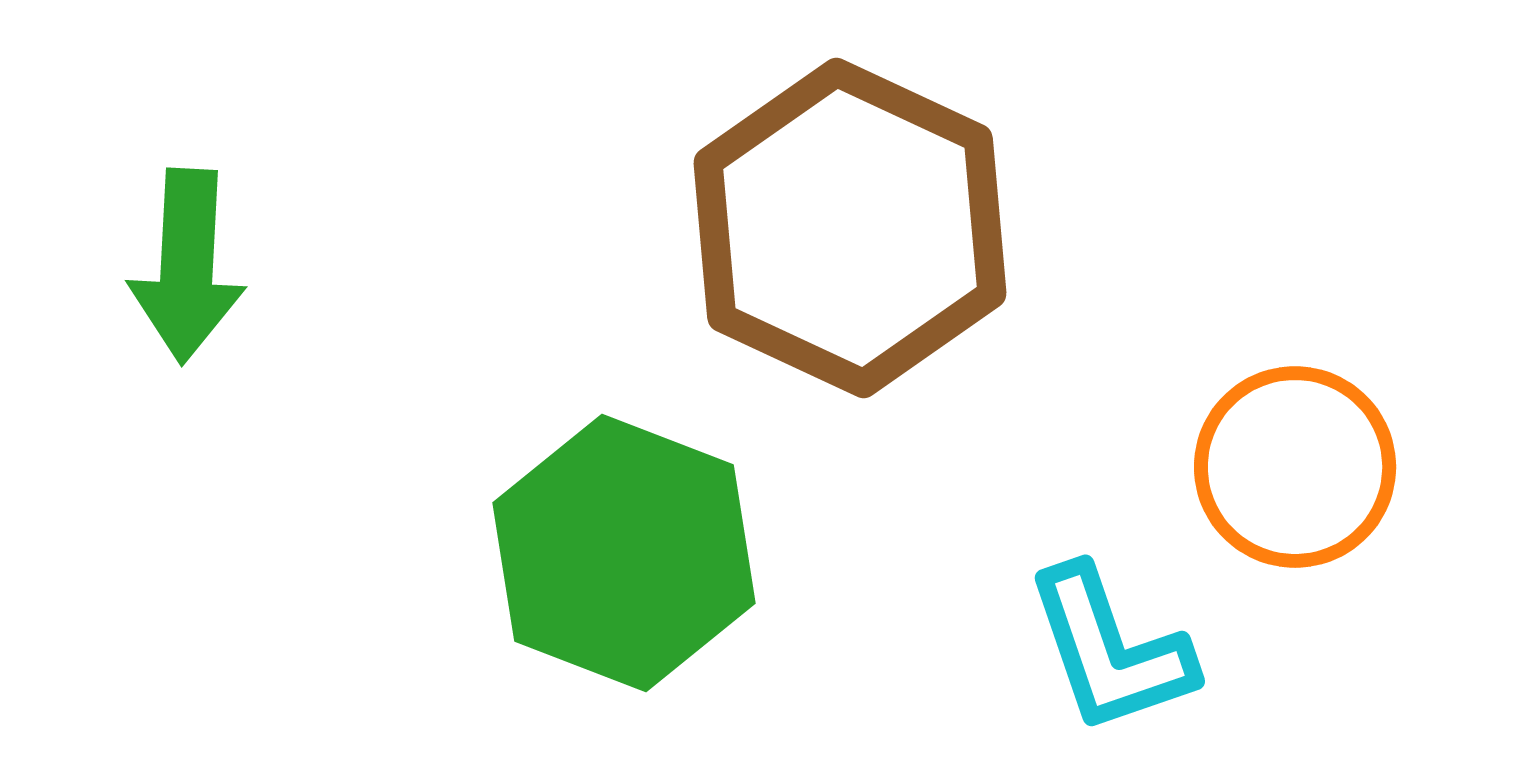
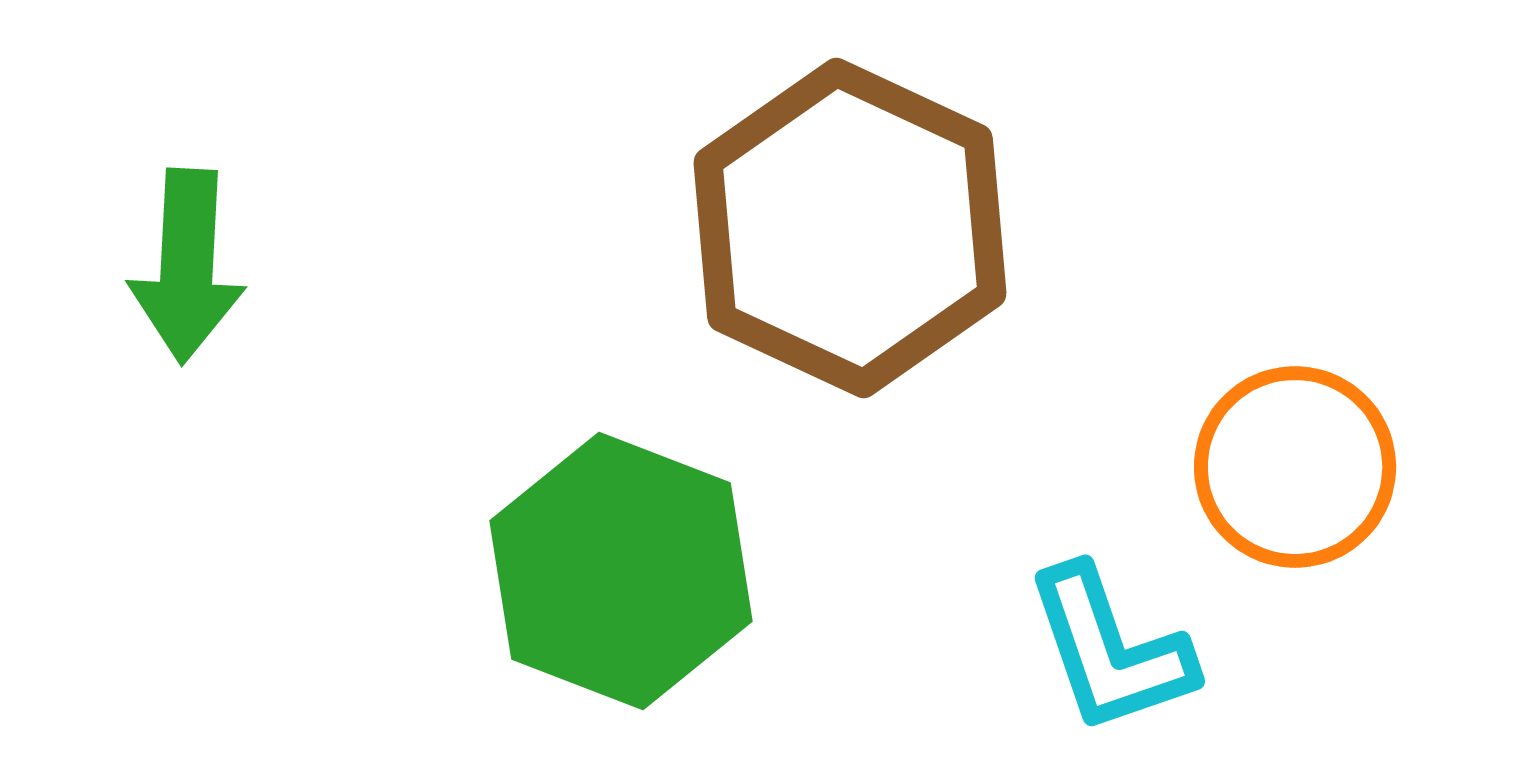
green hexagon: moved 3 px left, 18 px down
